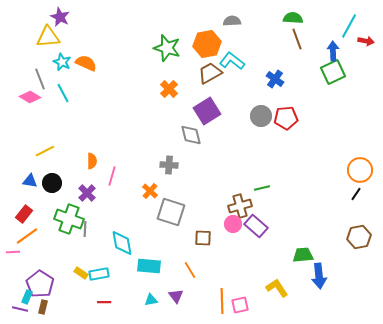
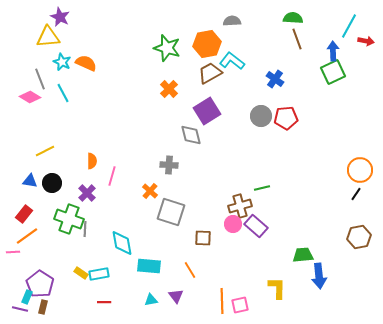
yellow L-shape at (277, 288): rotated 35 degrees clockwise
